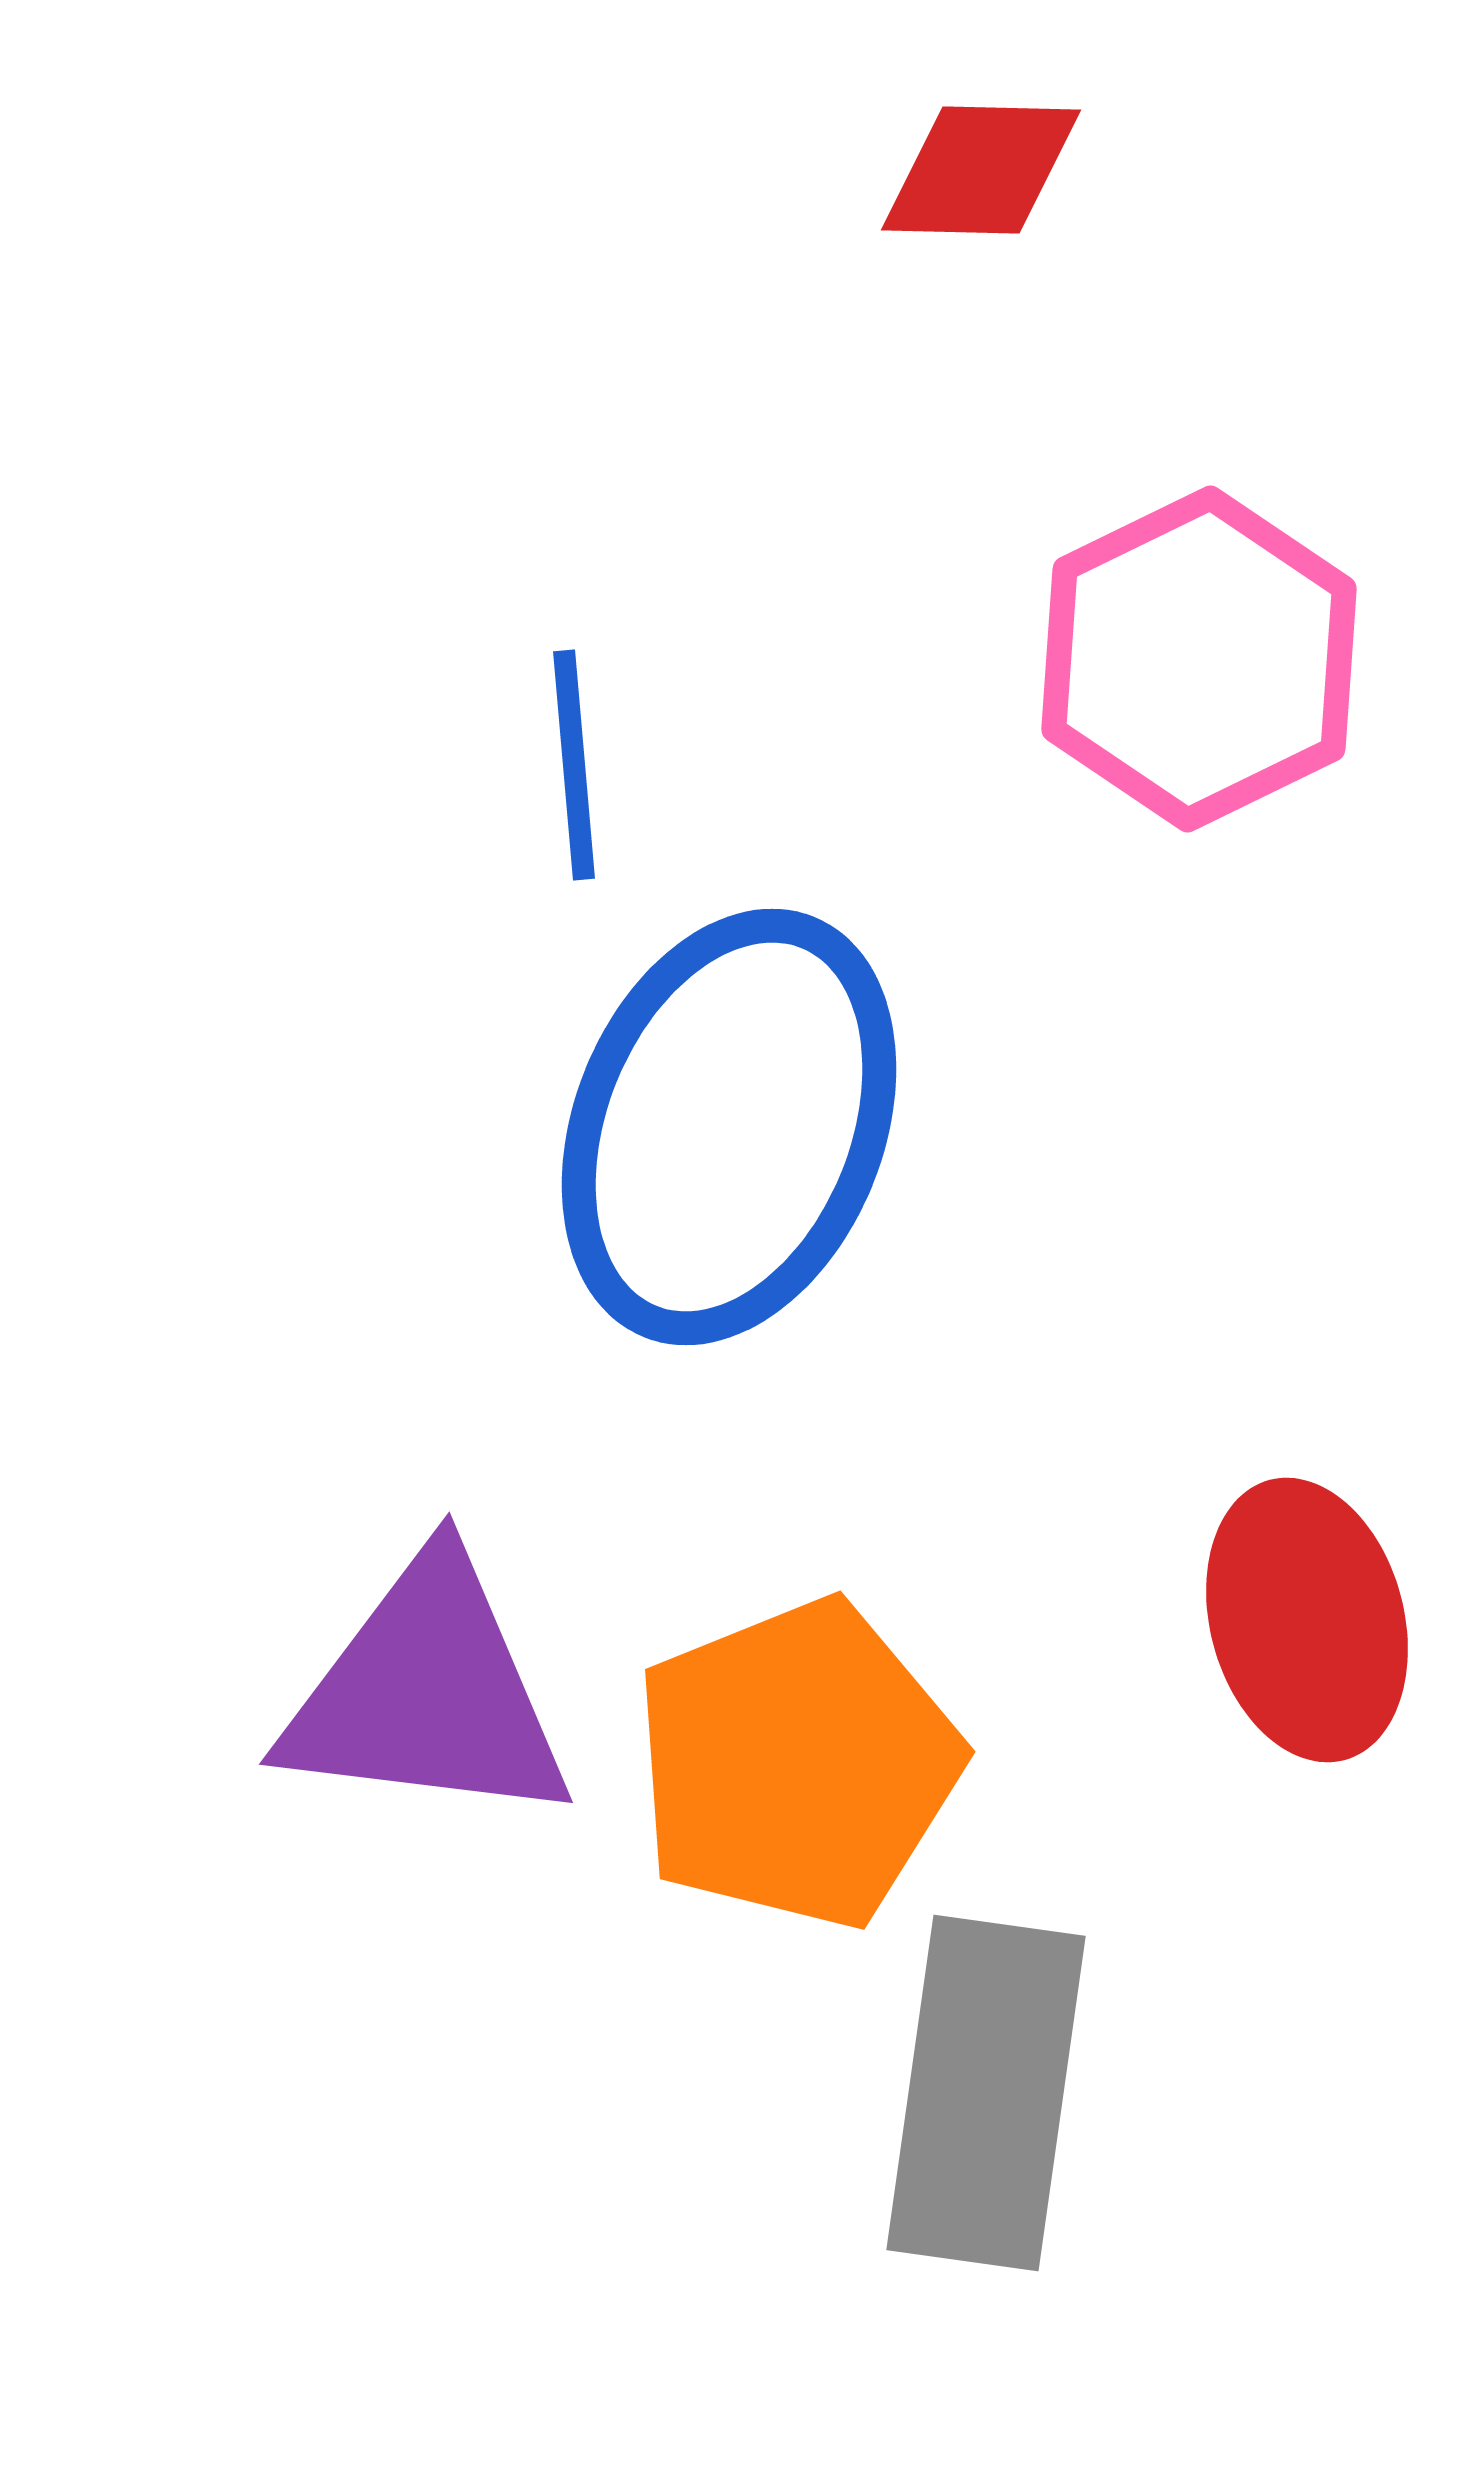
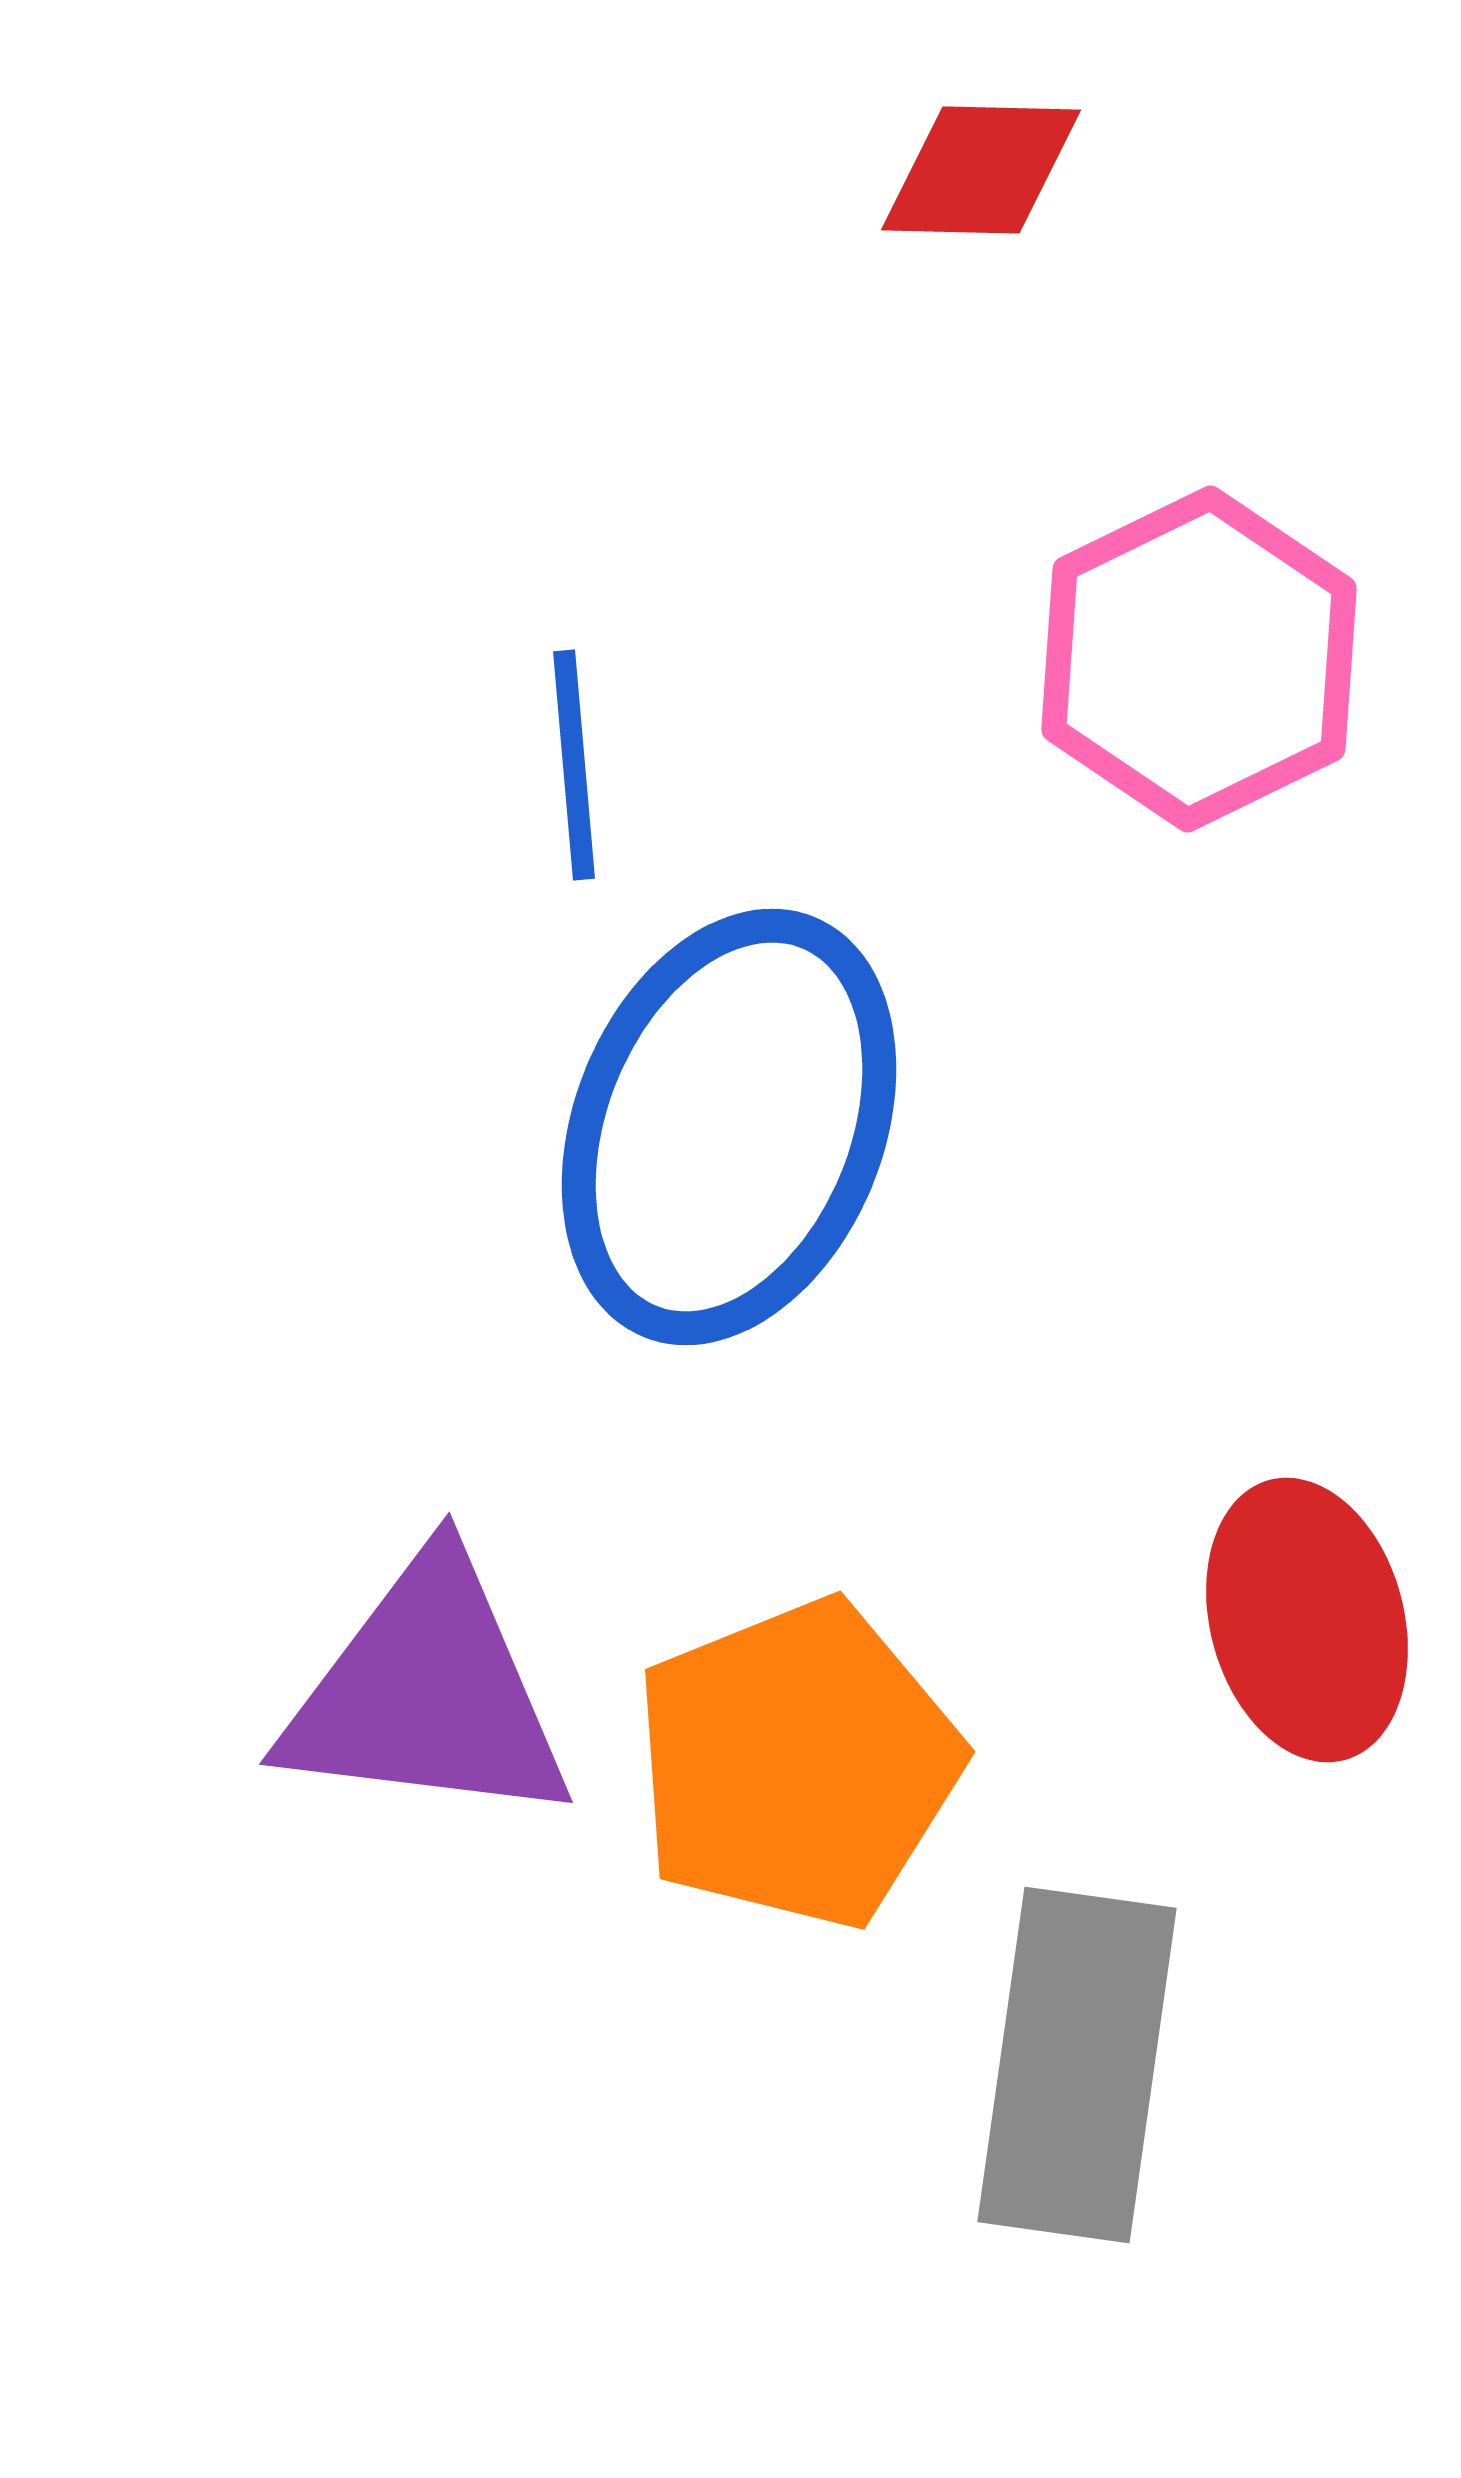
gray rectangle: moved 91 px right, 28 px up
